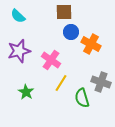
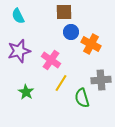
cyan semicircle: rotated 21 degrees clockwise
gray cross: moved 2 px up; rotated 24 degrees counterclockwise
